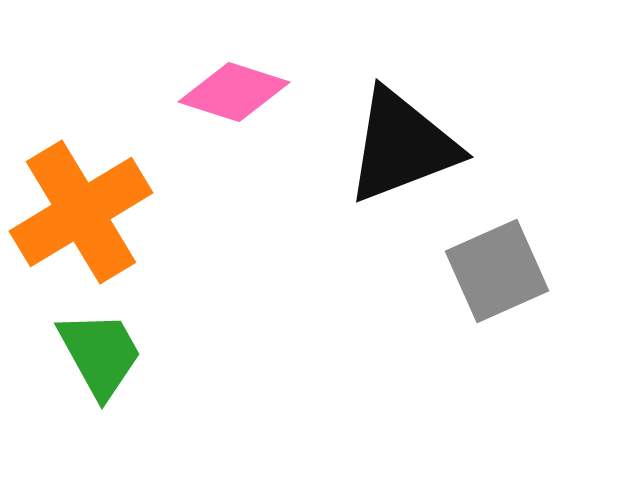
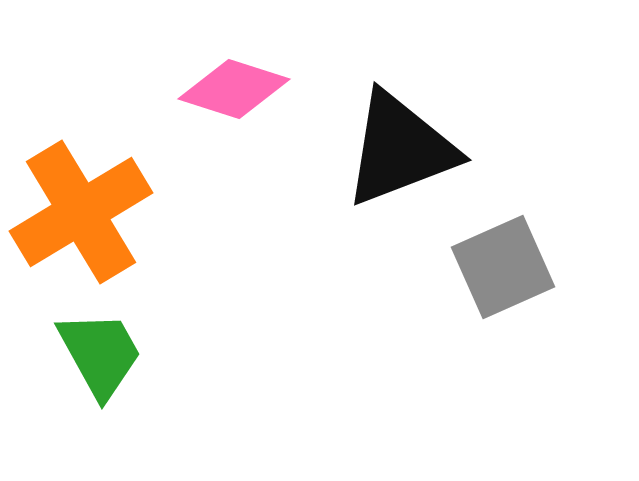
pink diamond: moved 3 px up
black triangle: moved 2 px left, 3 px down
gray square: moved 6 px right, 4 px up
